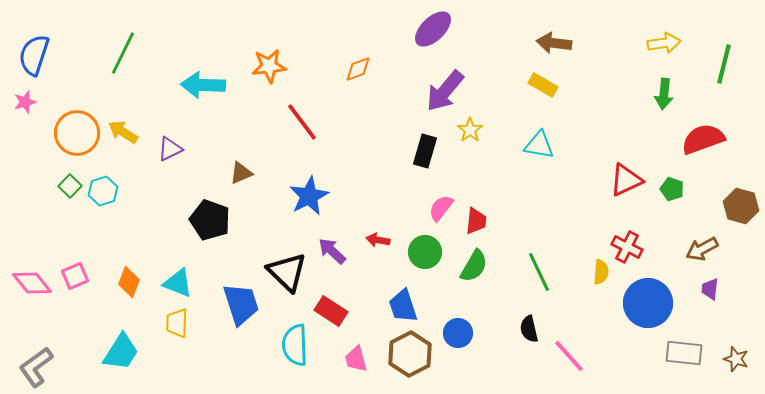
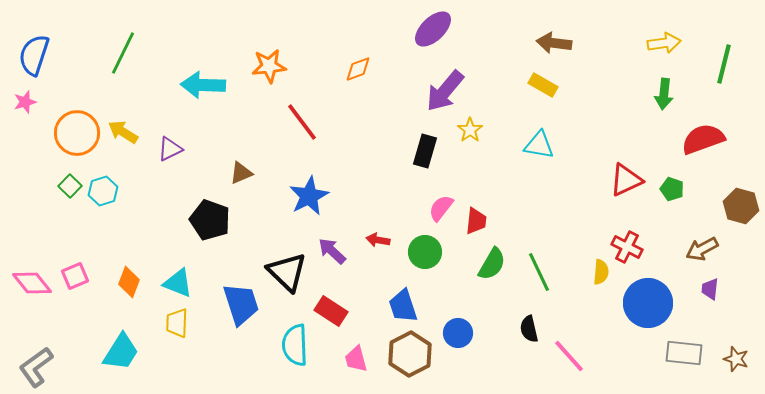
green semicircle at (474, 266): moved 18 px right, 2 px up
